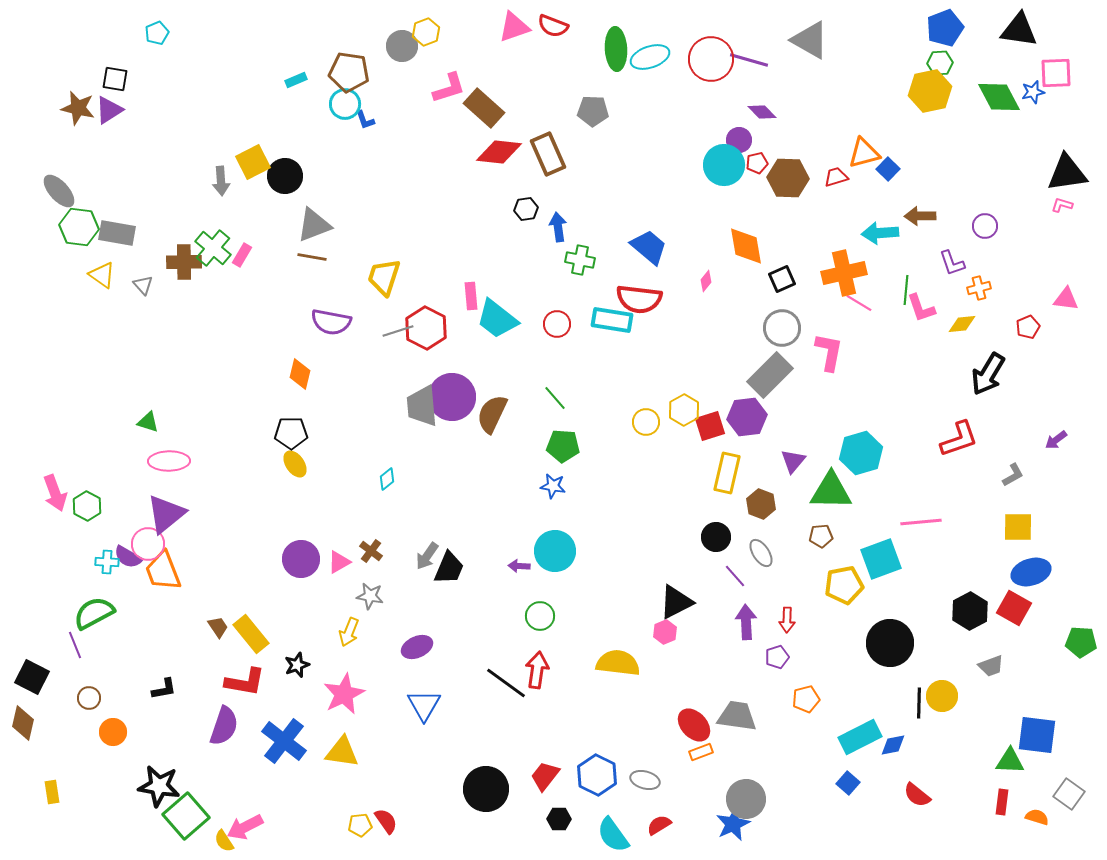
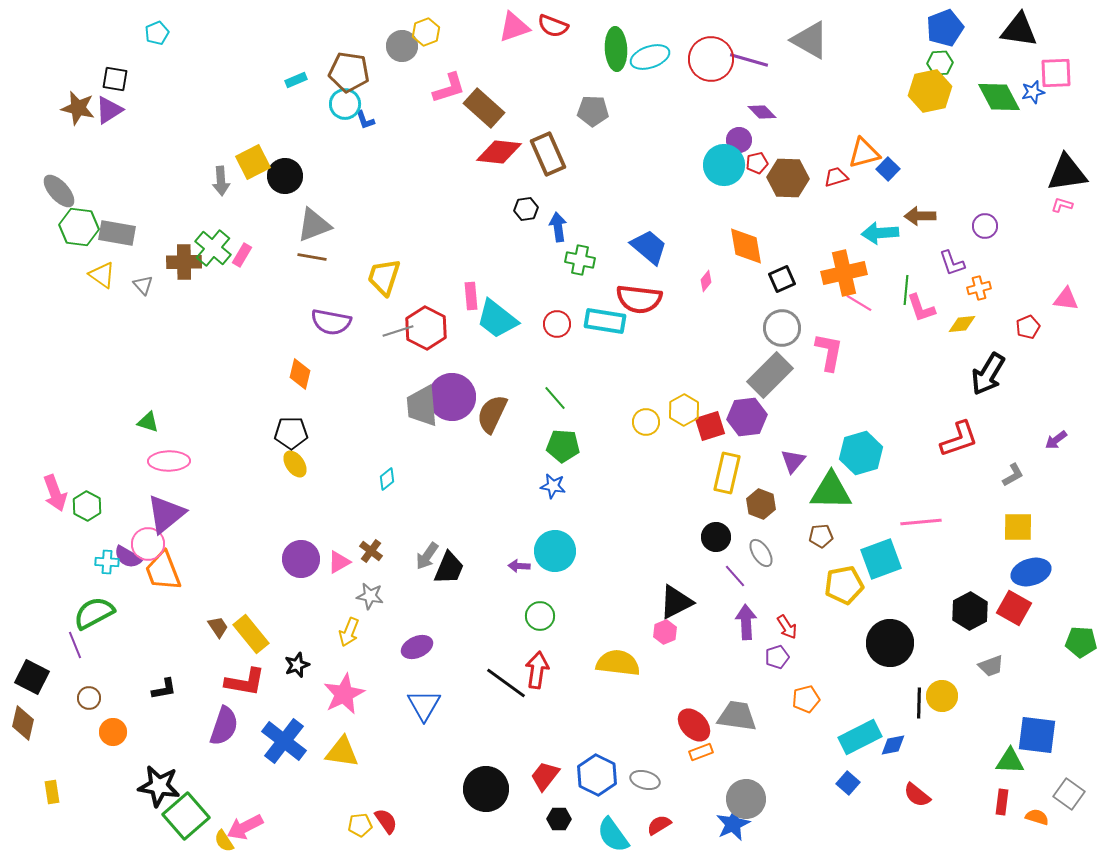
cyan rectangle at (612, 320): moved 7 px left, 1 px down
red arrow at (787, 620): moved 7 px down; rotated 35 degrees counterclockwise
